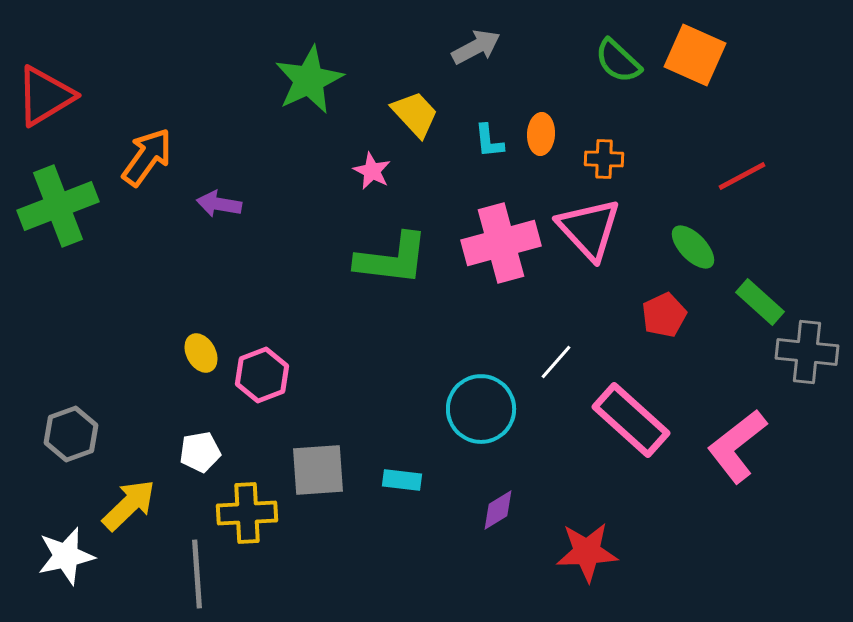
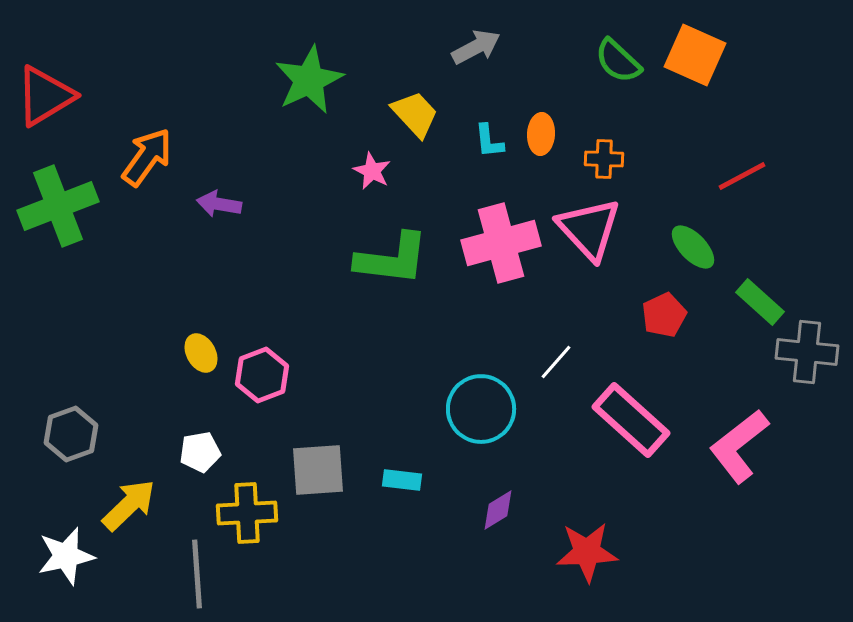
pink L-shape: moved 2 px right
